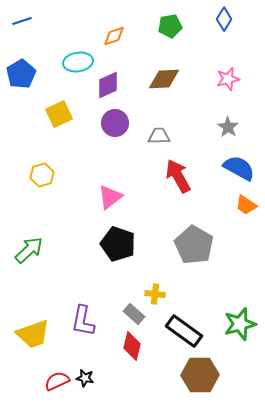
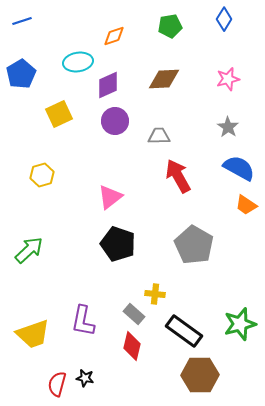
purple circle: moved 2 px up
red semicircle: moved 3 px down; rotated 50 degrees counterclockwise
